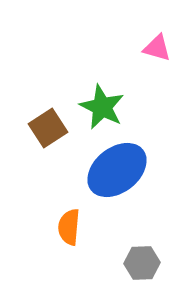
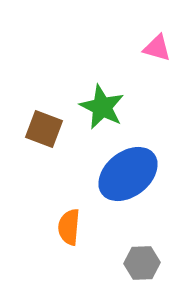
brown square: moved 4 px left, 1 px down; rotated 36 degrees counterclockwise
blue ellipse: moved 11 px right, 4 px down
